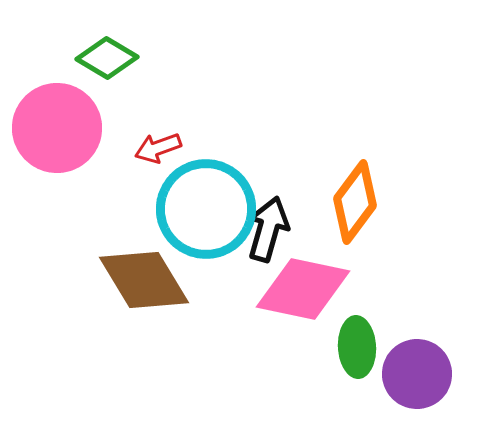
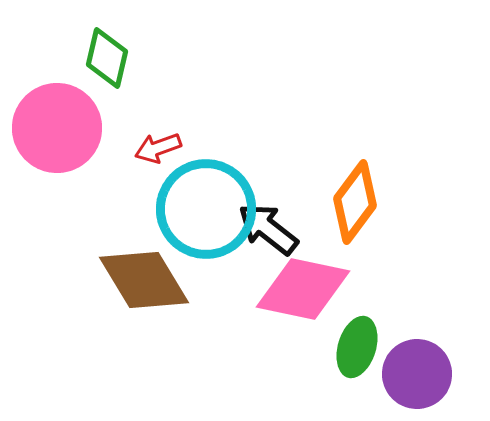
green diamond: rotated 72 degrees clockwise
black arrow: rotated 68 degrees counterclockwise
green ellipse: rotated 20 degrees clockwise
